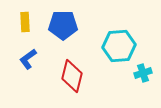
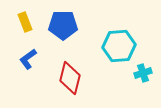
yellow rectangle: rotated 18 degrees counterclockwise
red diamond: moved 2 px left, 2 px down
